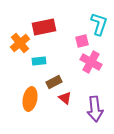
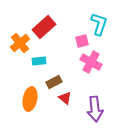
red rectangle: rotated 30 degrees counterclockwise
